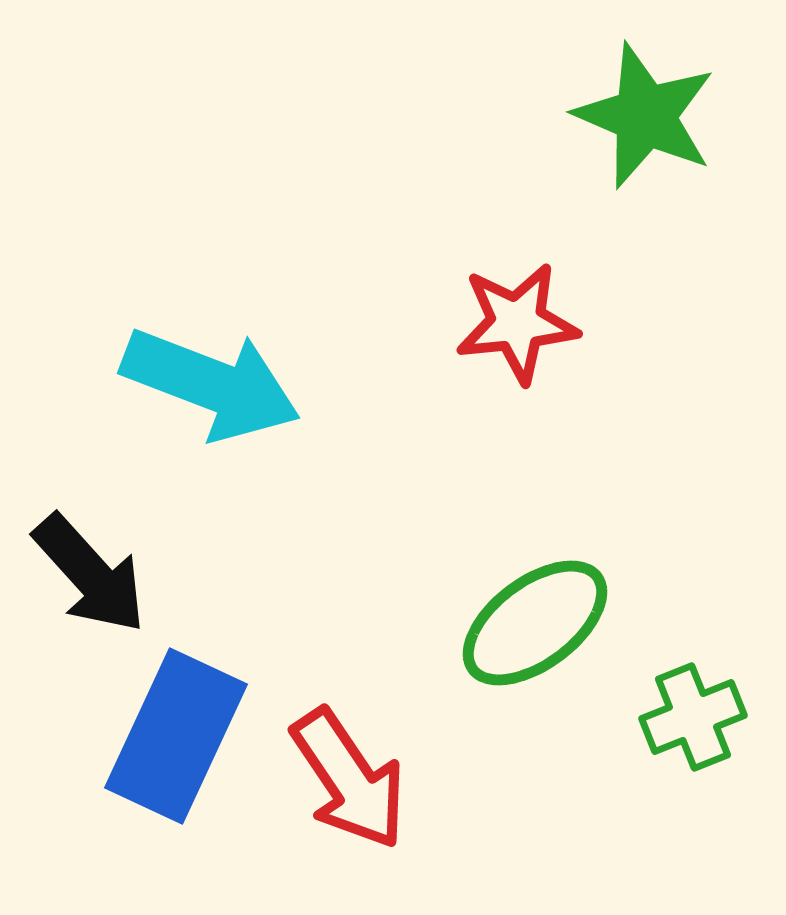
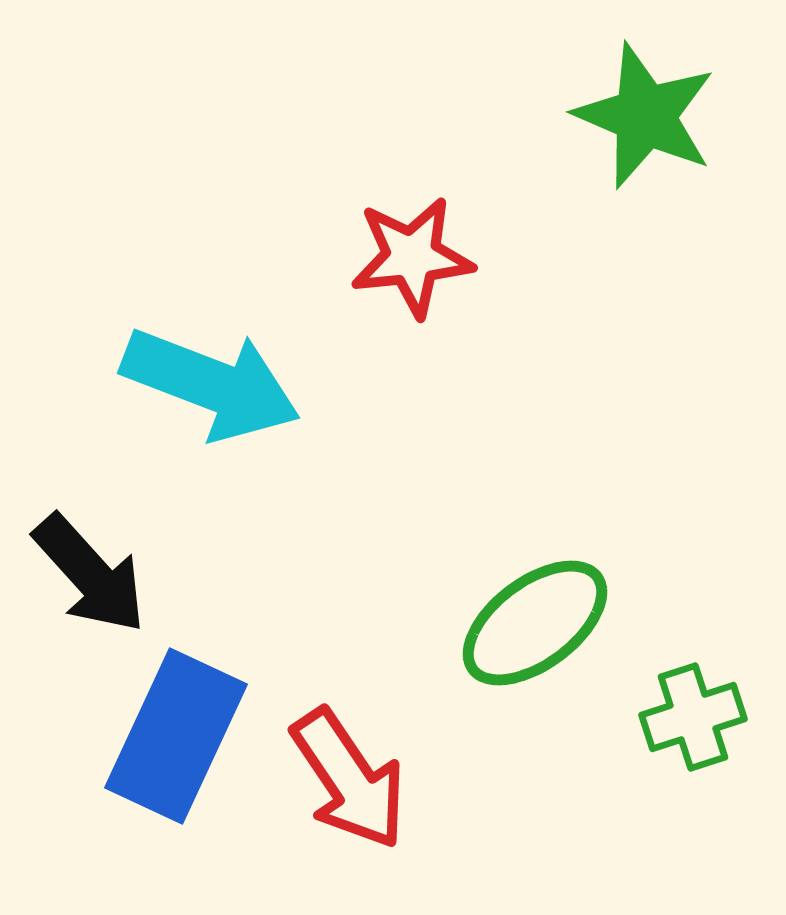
red star: moved 105 px left, 66 px up
green cross: rotated 4 degrees clockwise
